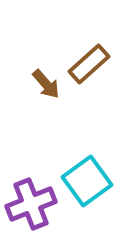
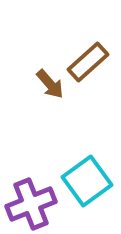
brown rectangle: moved 1 px left, 2 px up
brown arrow: moved 4 px right
